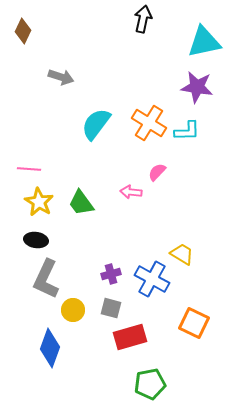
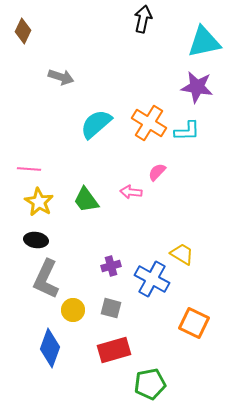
cyan semicircle: rotated 12 degrees clockwise
green trapezoid: moved 5 px right, 3 px up
purple cross: moved 8 px up
red rectangle: moved 16 px left, 13 px down
